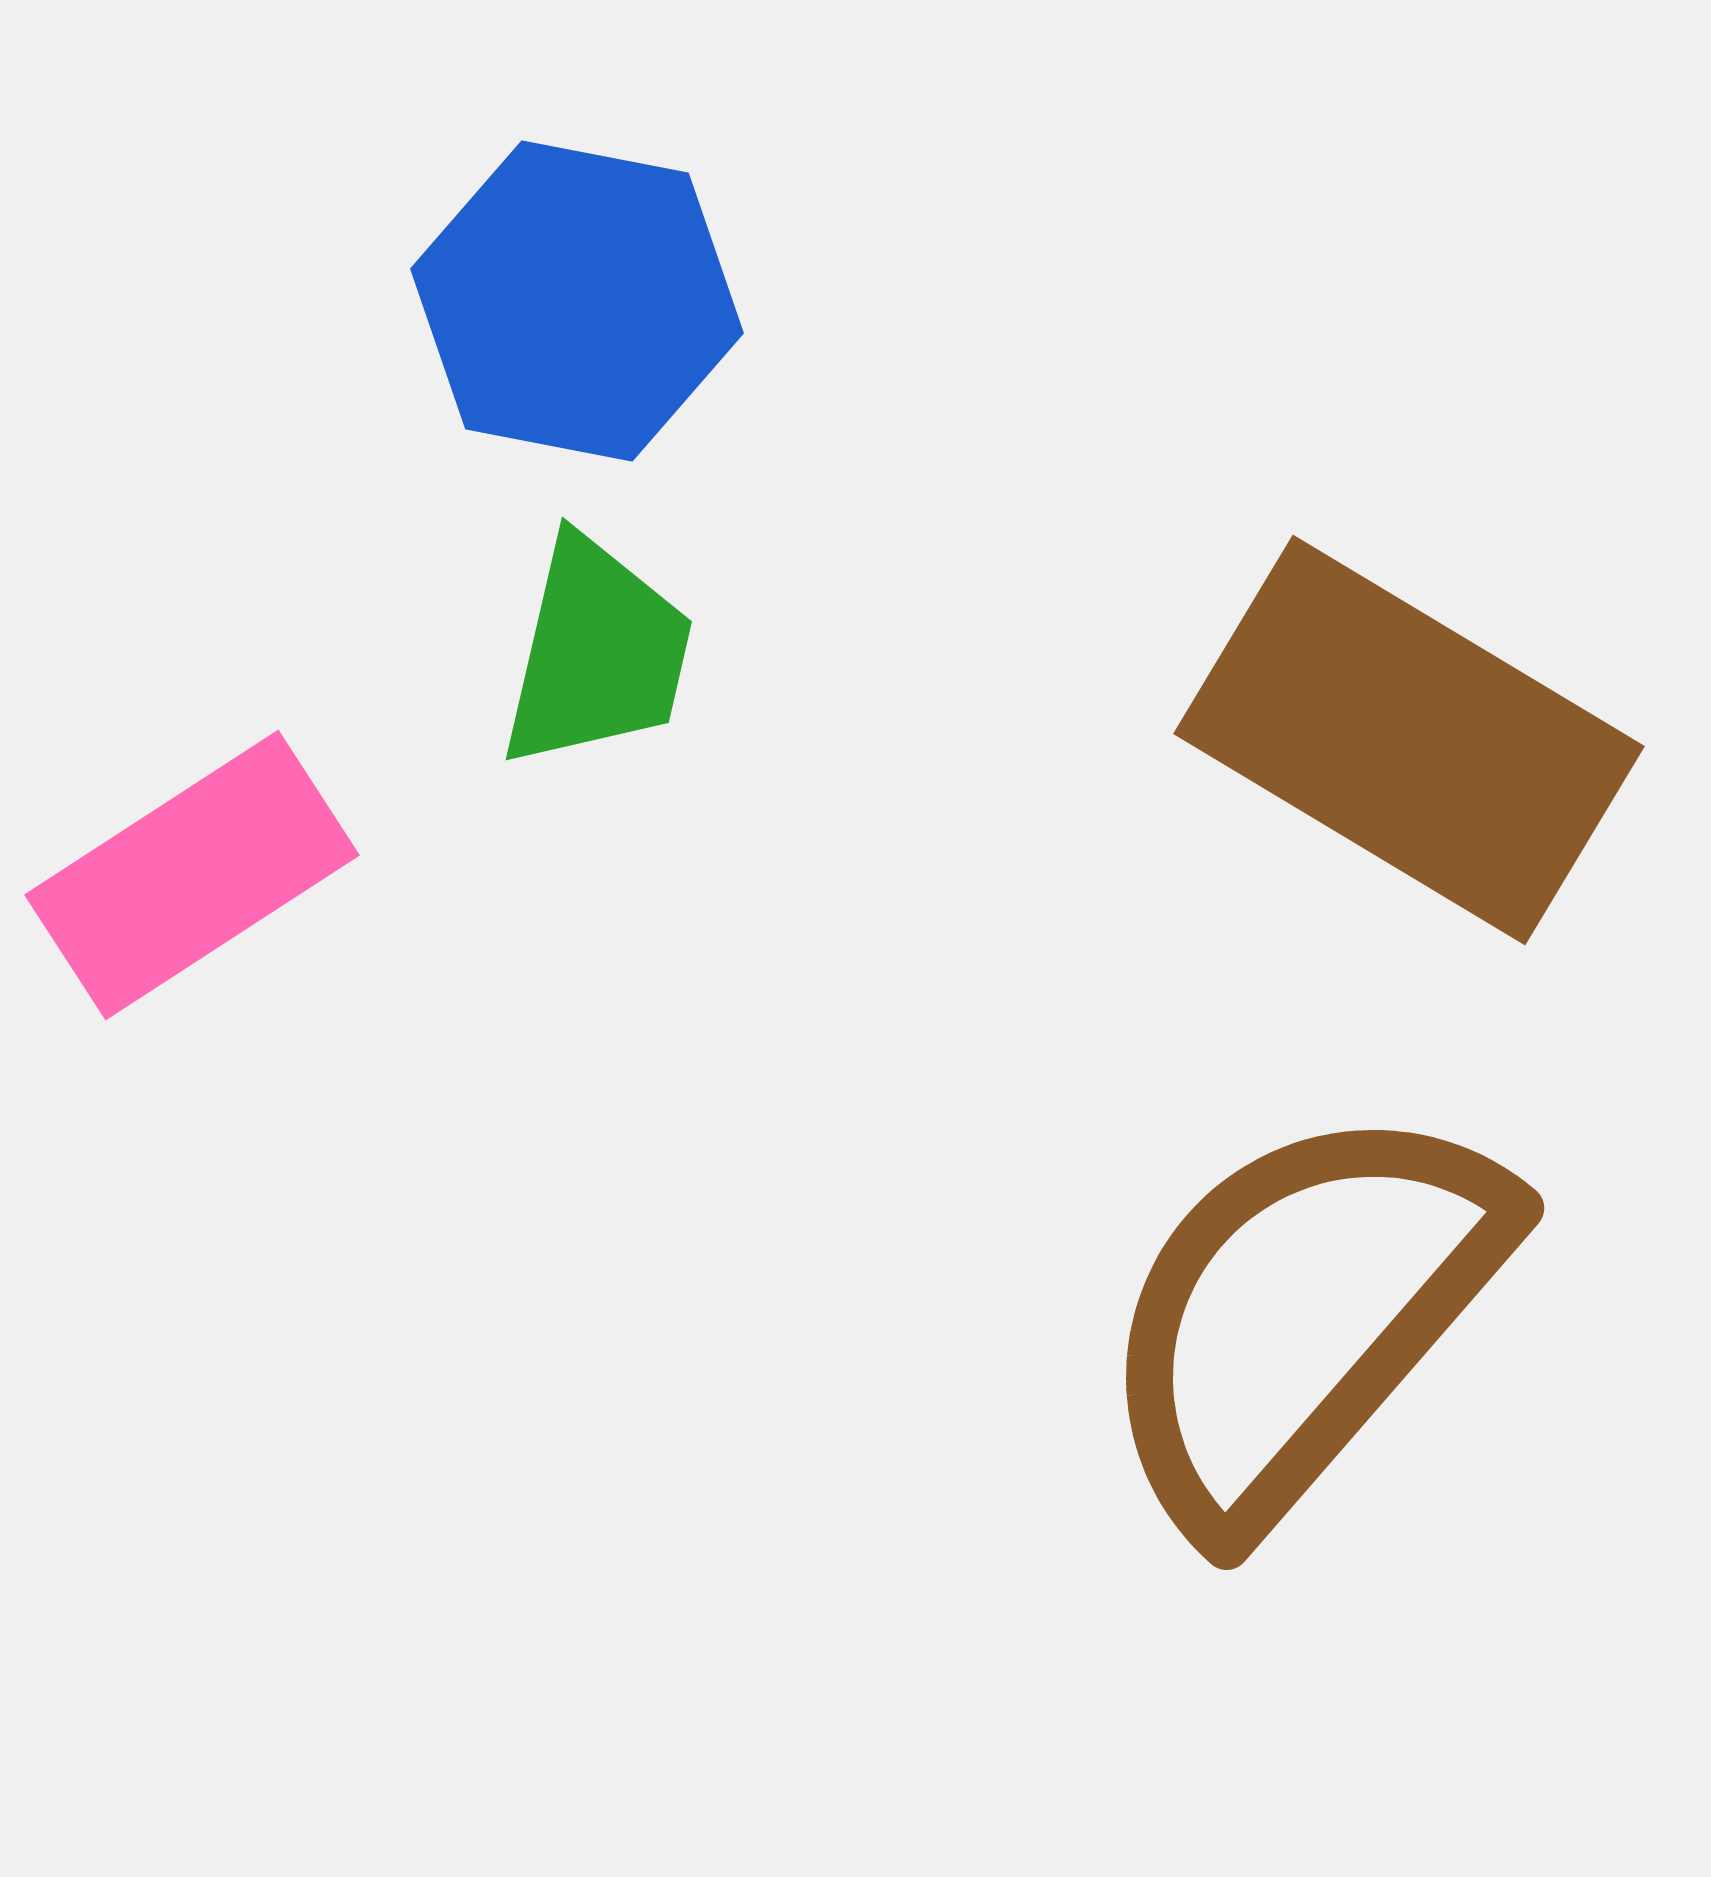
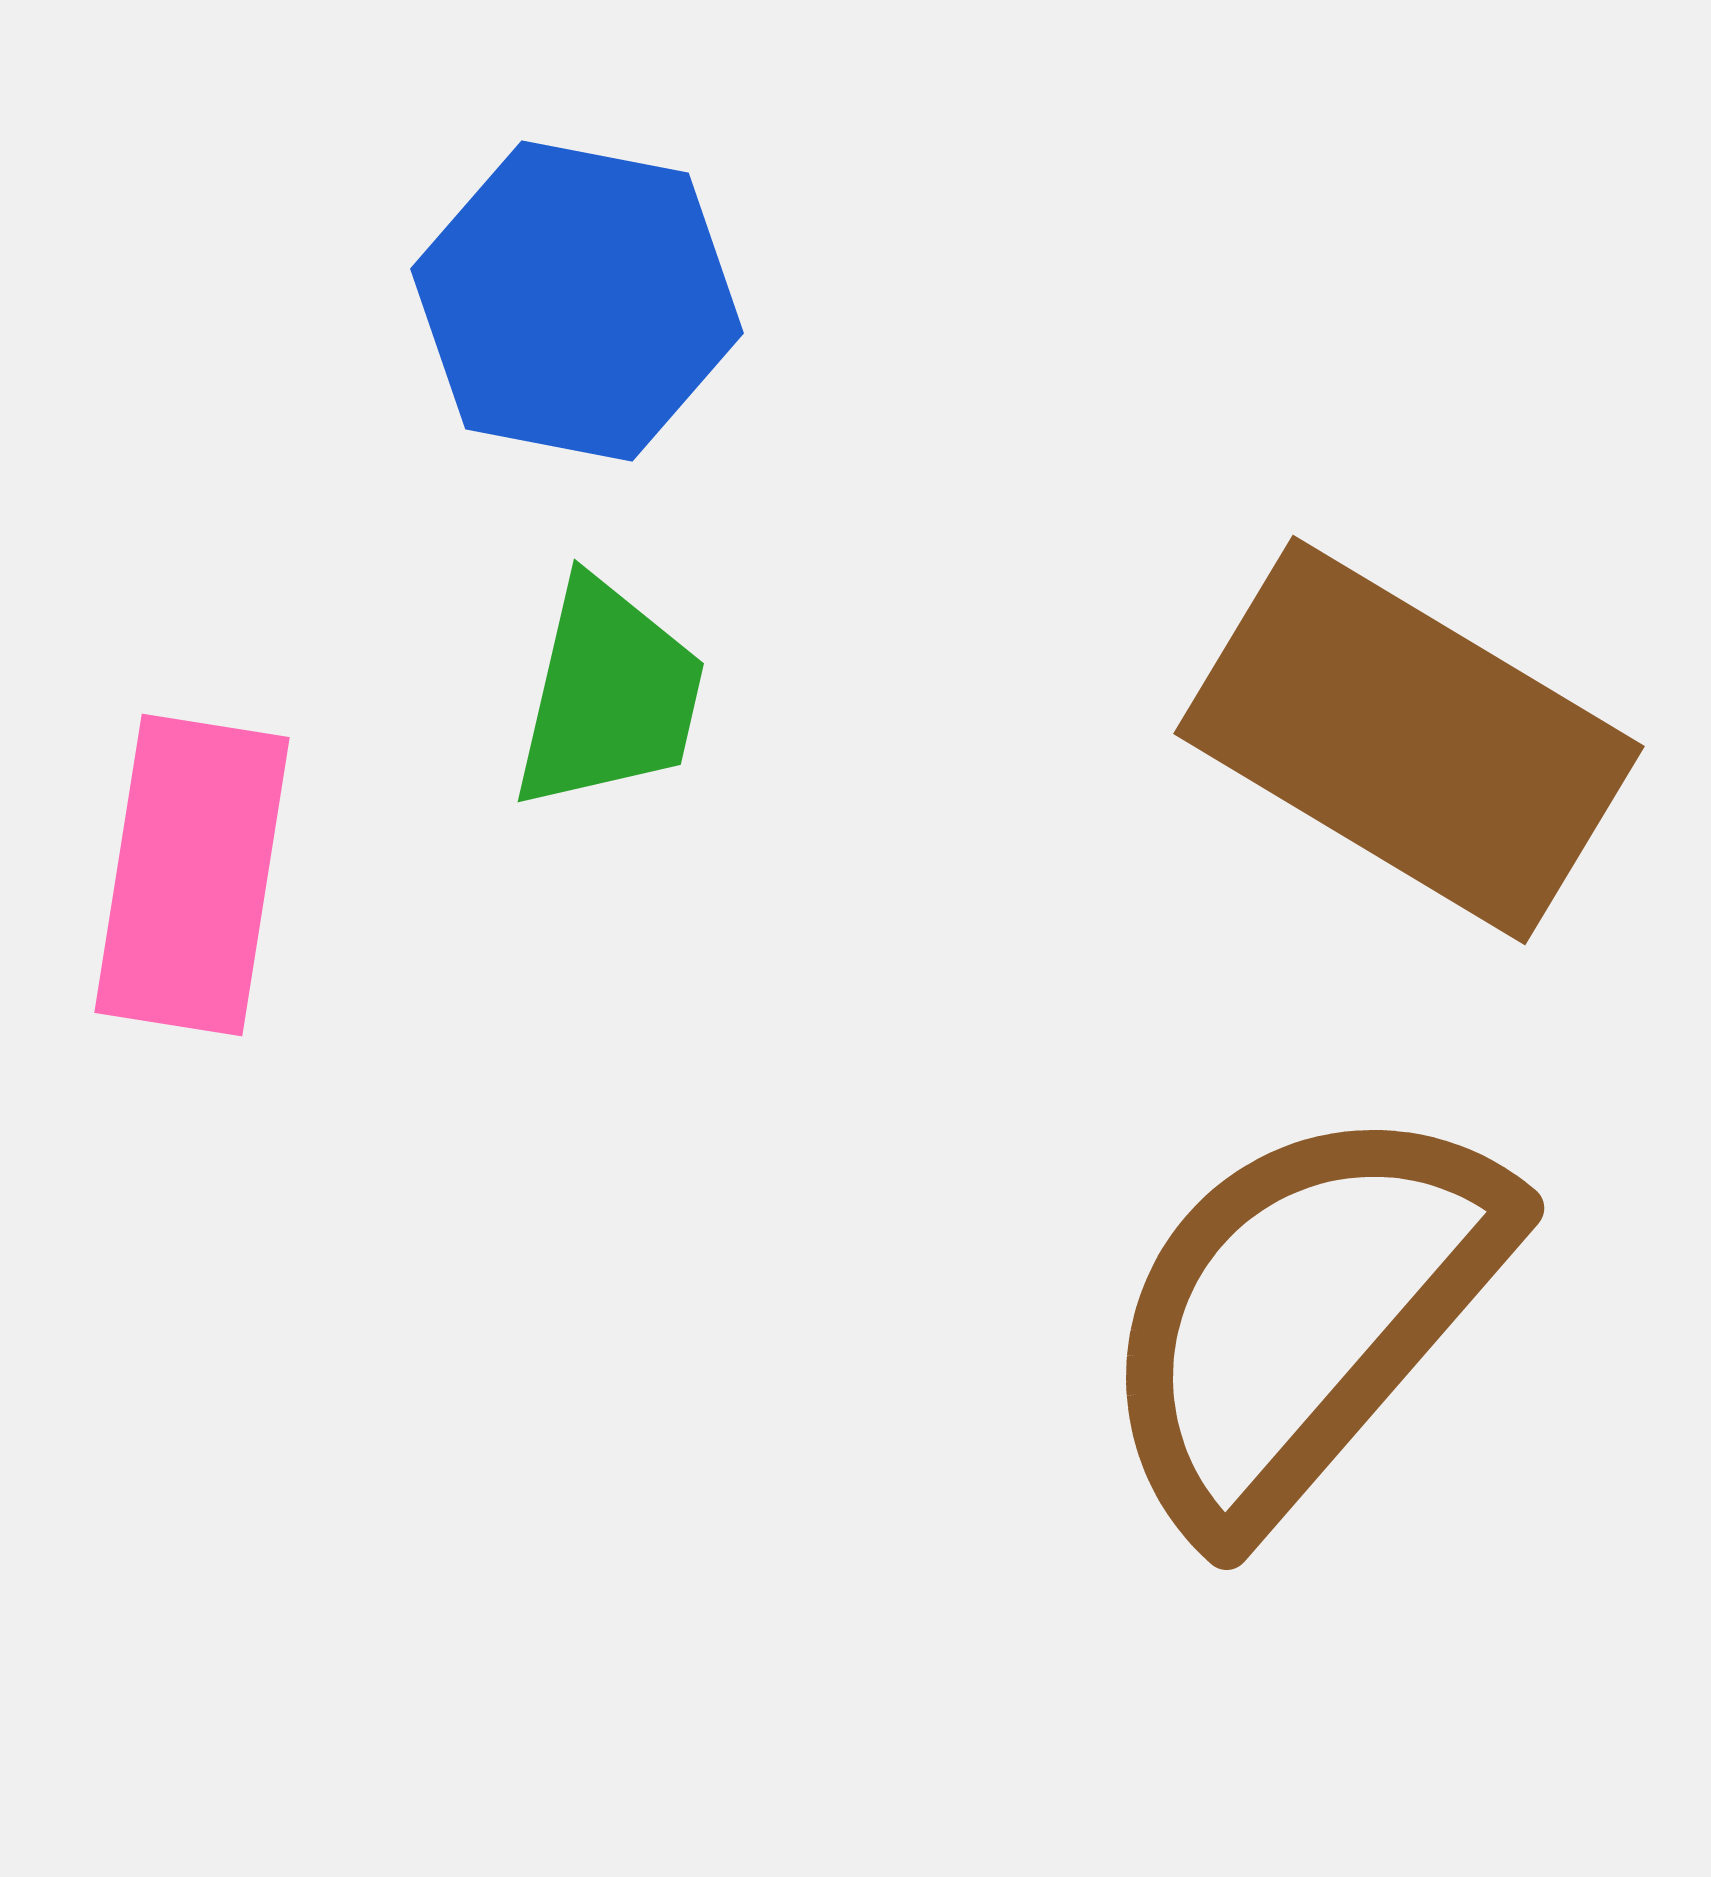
green trapezoid: moved 12 px right, 42 px down
pink rectangle: rotated 48 degrees counterclockwise
